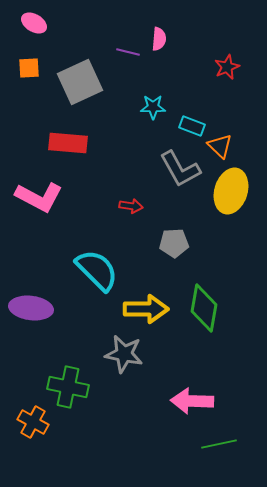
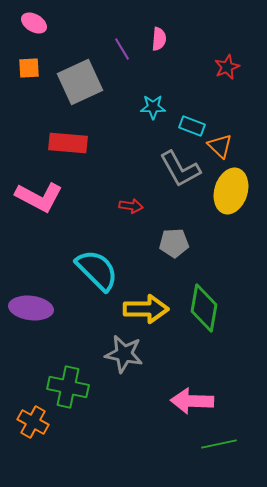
purple line: moved 6 px left, 3 px up; rotated 45 degrees clockwise
